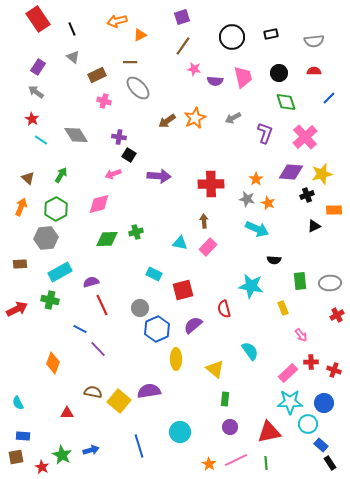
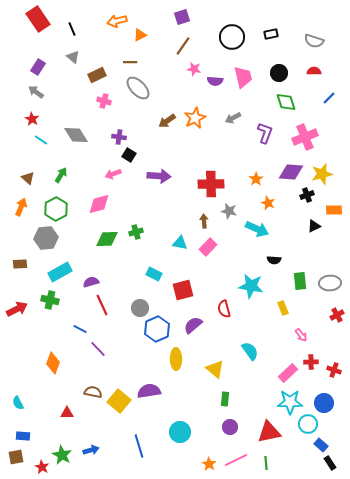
gray semicircle at (314, 41): rotated 24 degrees clockwise
pink cross at (305, 137): rotated 20 degrees clockwise
gray star at (247, 199): moved 18 px left, 12 px down
